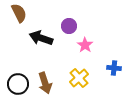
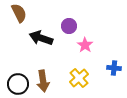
brown arrow: moved 2 px left, 2 px up; rotated 10 degrees clockwise
